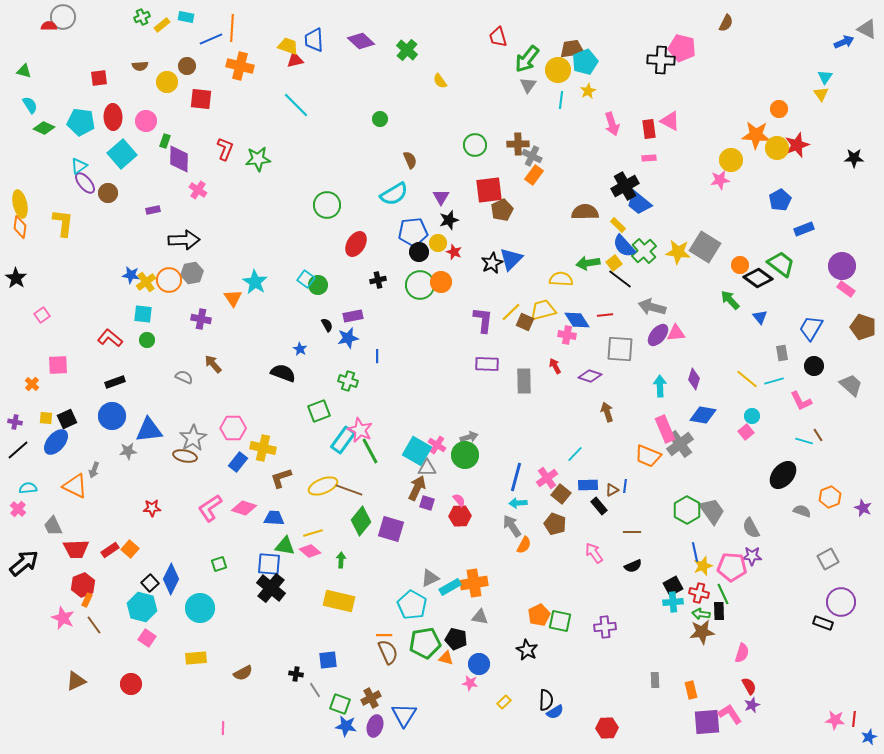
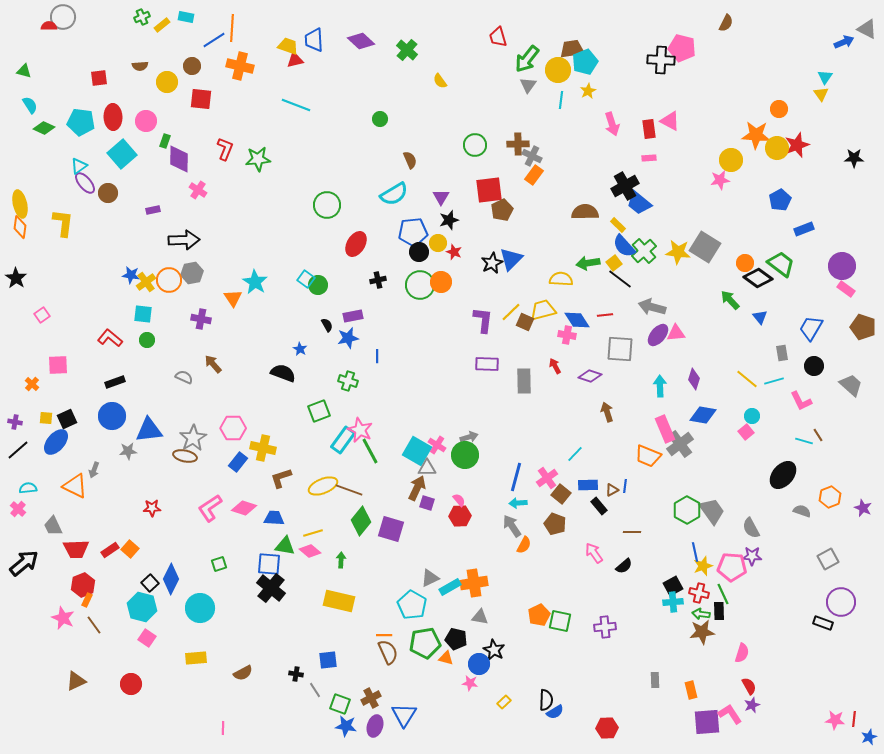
blue line at (211, 39): moved 3 px right, 1 px down; rotated 10 degrees counterclockwise
brown circle at (187, 66): moved 5 px right
cyan line at (296, 105): rotated 24 degrees counterclockwise
orange circle at (740, 265): moved 5 px right, 2 px up
black semicircle at (633, 566): moved 9 px left; rotated 18 degrees counterclockwise
black star at (527, 650): moved 33 px left
